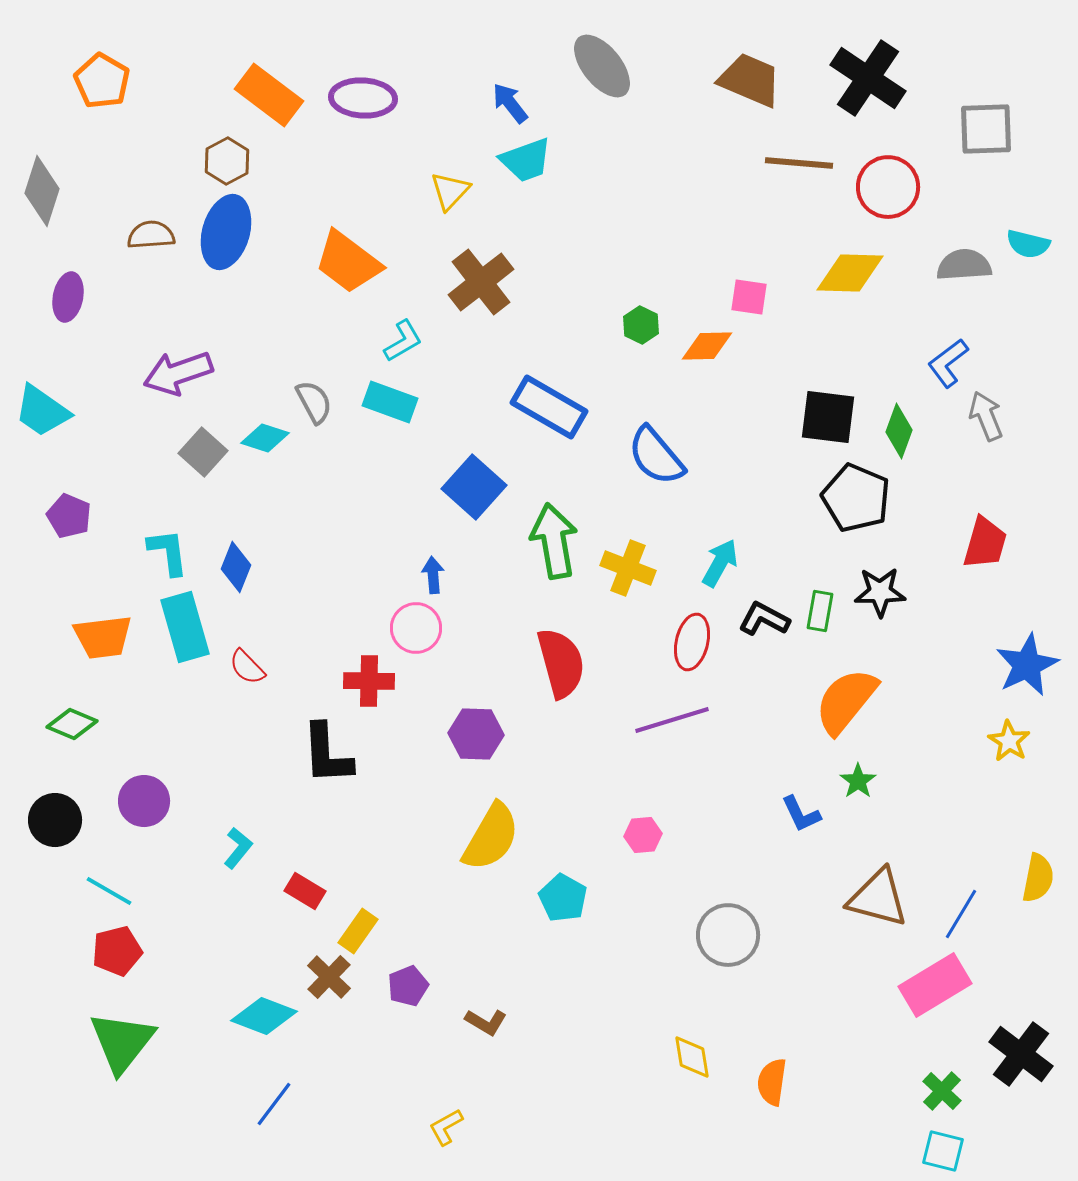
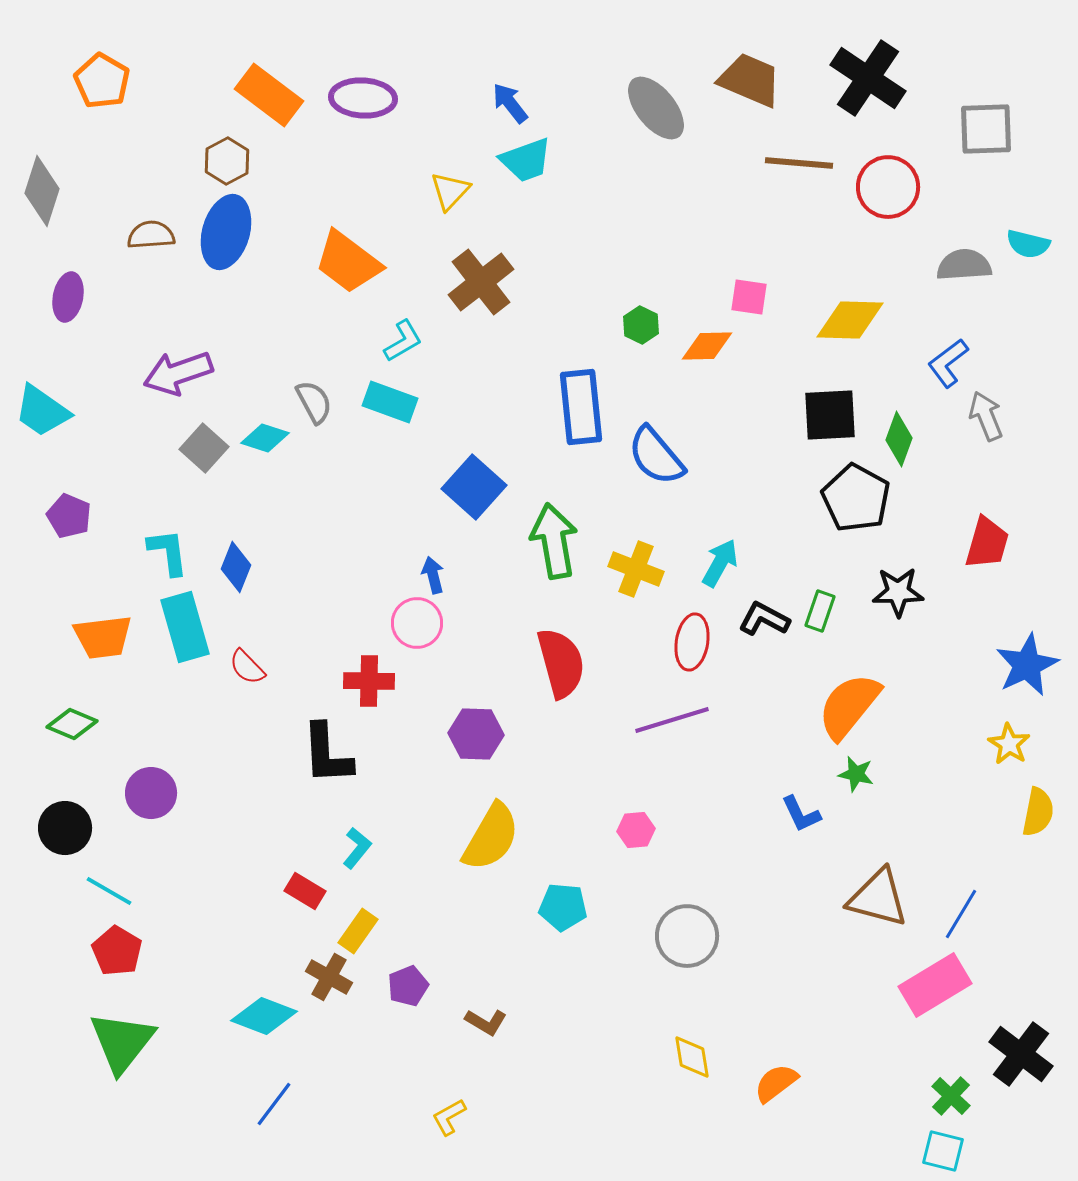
gray ellipse at (602, 66): moved 54 px right, 42 px down
yellow diamond at (850, 273): moved 47 px down
blue rectangle at (549, 407): moved 32 px right; rotated 54 degrees clockwise
black square at (828, 417): moved 2 px right, 2 px up; rotated 10 degrees counterclockwise
green diamond at (899, 431): moved 8 px down
gray square at (203, 452): moved 1 px right, 4 px up
black pentagon at (856, 498): rotated 6 degrees clockwise
red trapezoid at (985, 543): moved 2 px right
yellow cross at (628, 568): moved 8 px right, 1 px down
blue arrow at (433, 575): rotated 9 degrees counterclockwise
black star at (880, 592): moved 18 px right
green rectangle at (820, 611): rotated 9 degrees clockwise
pink circle at (416, 628): moved 1 px right, 5 px up
red ellipse at (692, 642): rotated 4 degrees counterclockwise
orange semicircle at (846, 701): moved 3 px right, 5 px down
yellow star at (1009, 741): moved 3 px down
green star at (858, 781): moved 2 px left, 7 px up; rotated 24 degrees counterclockwise
purple circle at (144, 801): moved 7 px right, 8 px up
black circle at (55, 820): moved 10 px right, 8 px down
pink hexagon at (643, 835): moved 7 px left, 5 px up
cyan L-shape at (238, 848): moved 119 px right
yellow semicircle at (1038, 878): moved 66 px up
cyan pentagon at (563, 898): moved 9 px down; rotated 24 degrees counterclockwise
gray circle at (728, 935): moved 41 px left, 1 px down
red pentagon at (117, 951): rotated 27 degrees counterclockwise
brown cross at (329, 977): rotated 15 degrees counterclockwise
orange semicircle at (772, 1082): moved 4 px right, 1 px down; rotated 45 degrees clockwise
green cross at (942, 1091): moved 9 px right, 5 px down
yellow L-shape at (446, 1127): moved 3 px right, 10 px up
